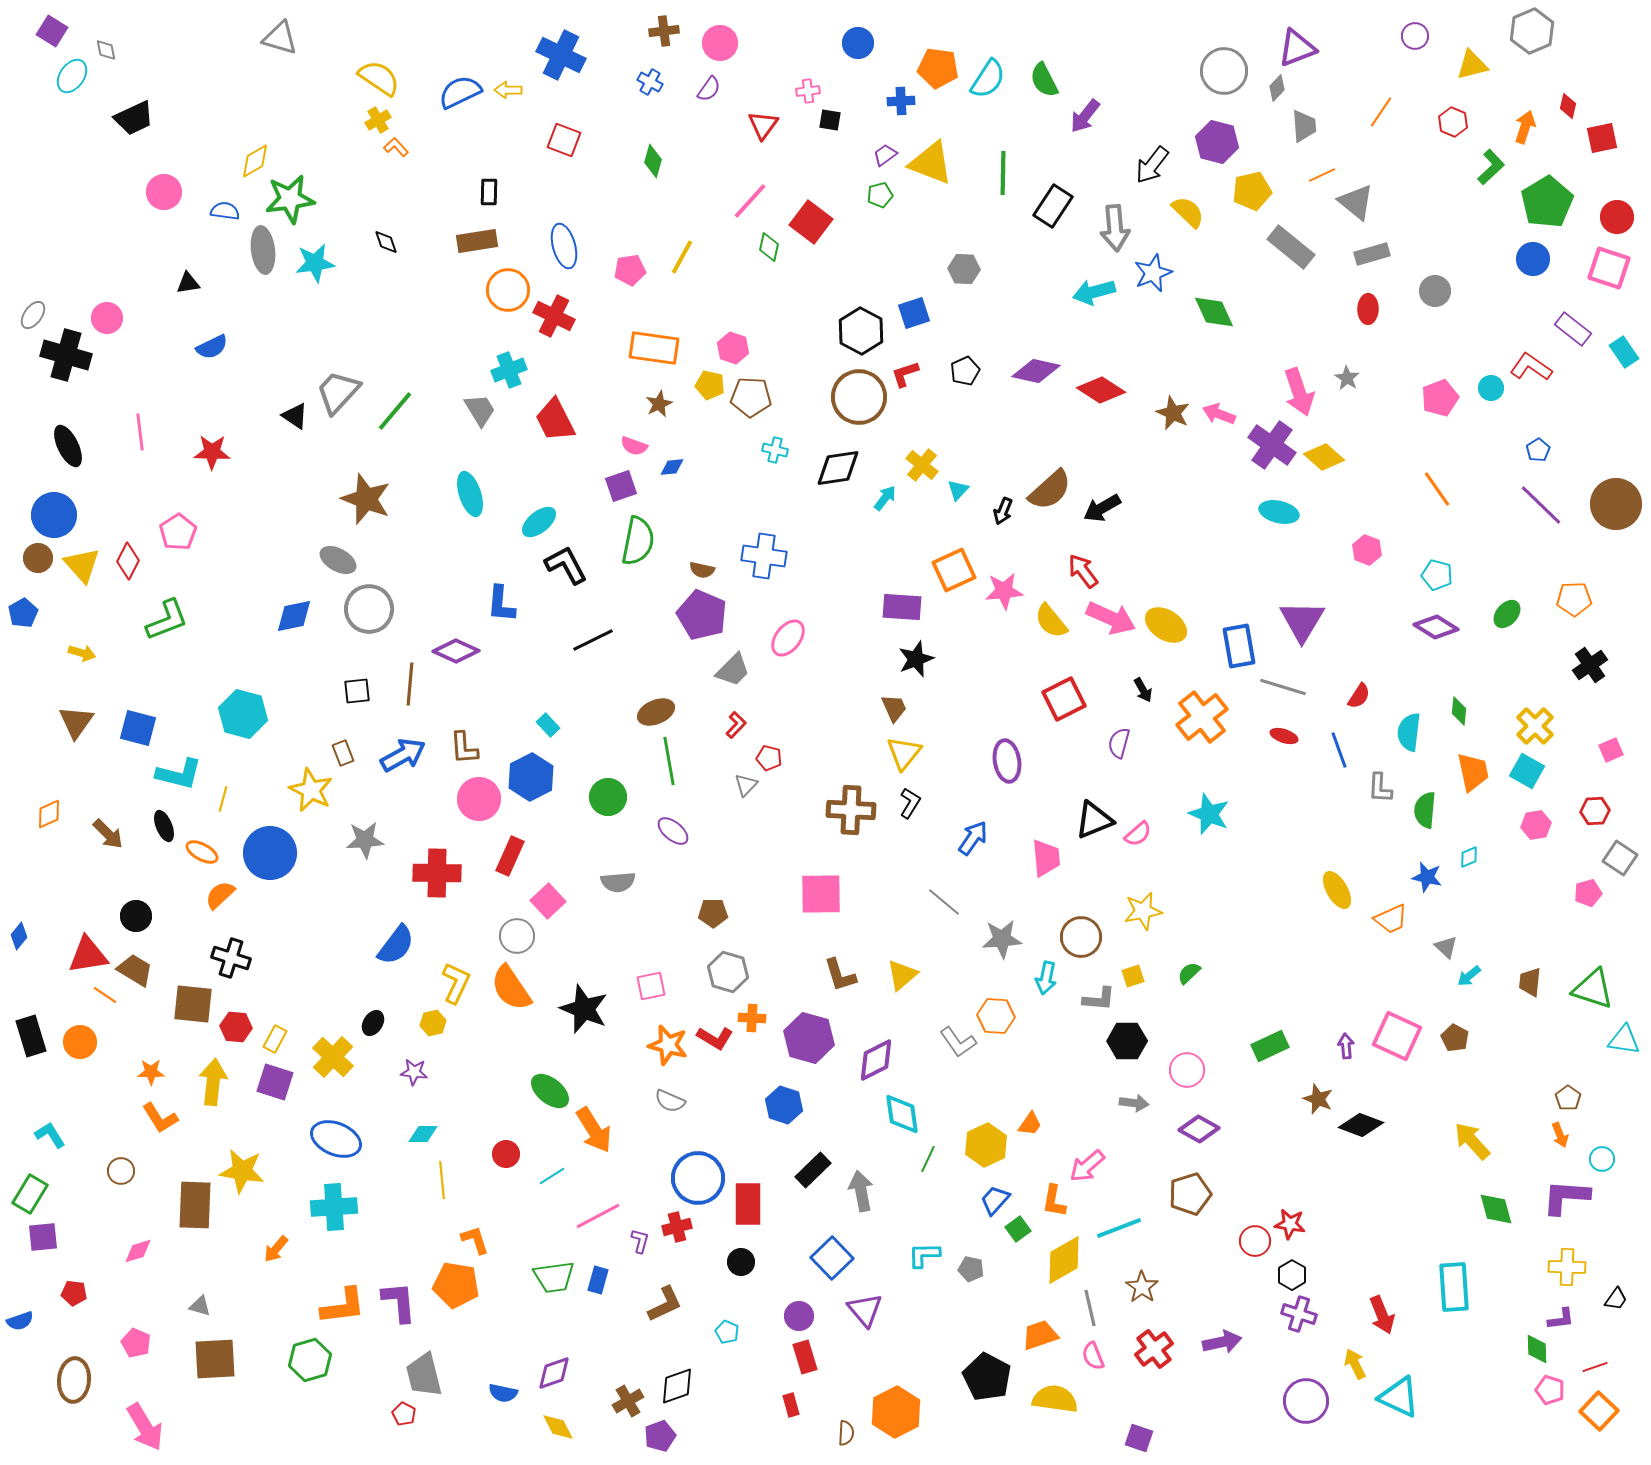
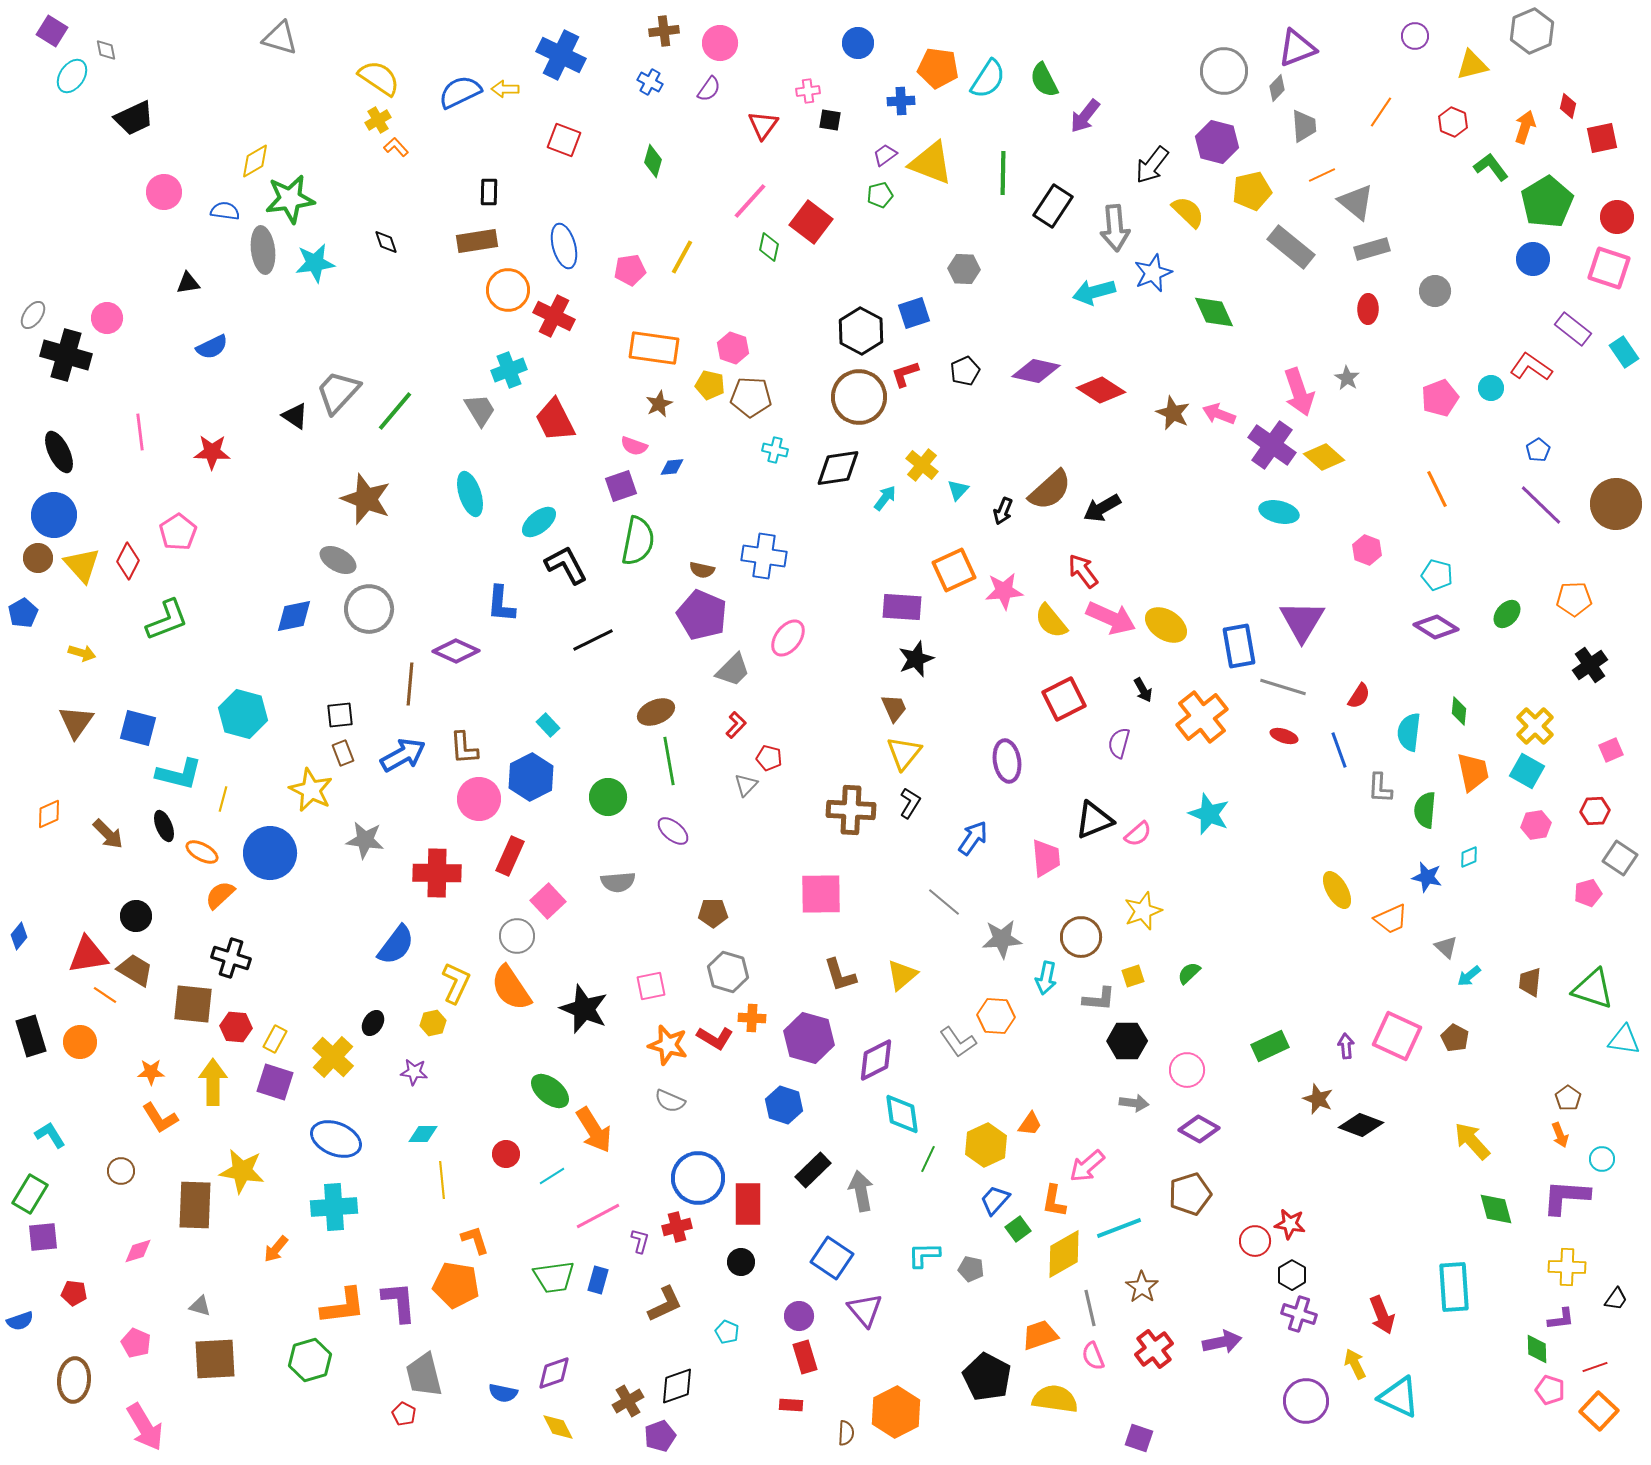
yellow arrow at (508, 90): moved 3 px left, 1 px up
green L-shape at (1491, 167): rotated 84 degrees counterclockwise
gray rectangle at (1372, 254): moved 5 px up
black ellipse at (68, 446): moved 9 px left, 6 px down
orange line at (1437, 489): rotated 9 degrees clockwise
black square at (357, 691): moved 17 px left, 24 px down
gray star at (365, 840): rotated 12 degrees clockwise
yellow star at (1143, 911): rotated 9 degrees counterclockwise
yellow arrow at (213, 1082): rotated 6 degrees counterclockwise
blue square at (832, 1258): rotated 12 degrees counterclockwise
yellow diamond at (1064, 1260): moved 6 px up
red rectangle at (791, 1405): rotated 70 degrees counterclockwise
